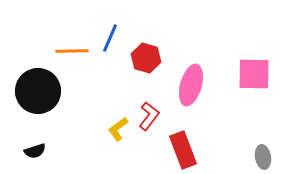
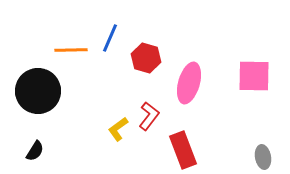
orange line: moved 1 px left, 1 px up
pink square: moved 2 px down
pink ellipse: moved 2 px left, 2 px up
black semicircle: rotated 40 degrees counterclockwise
